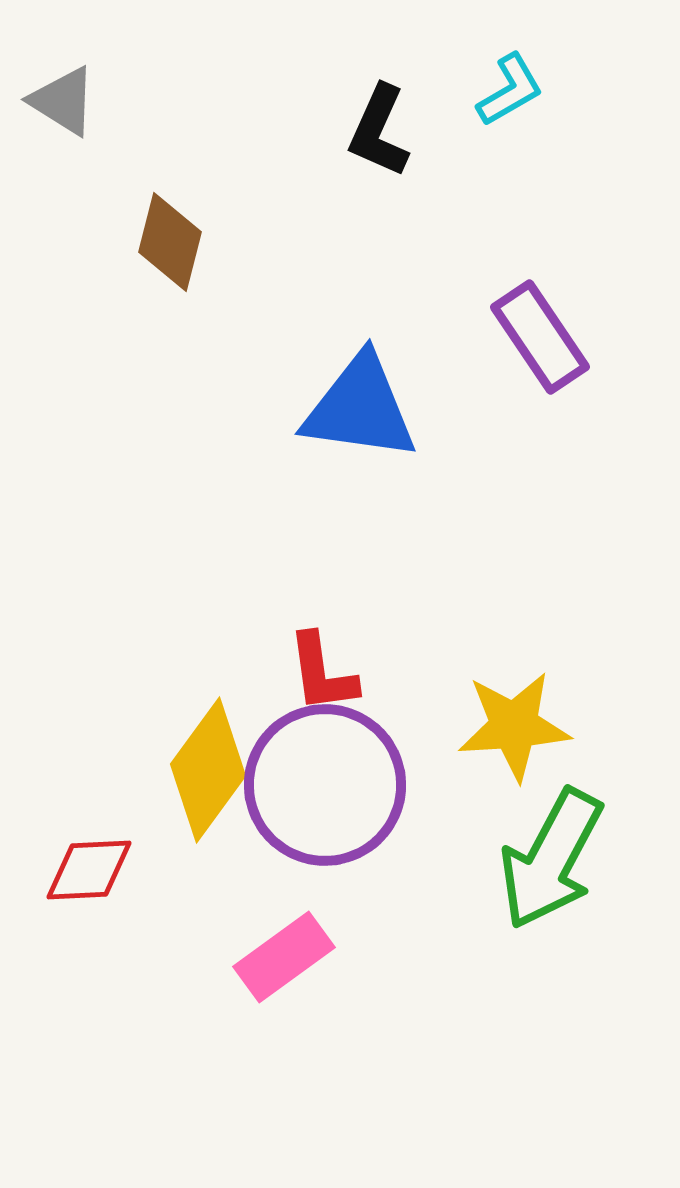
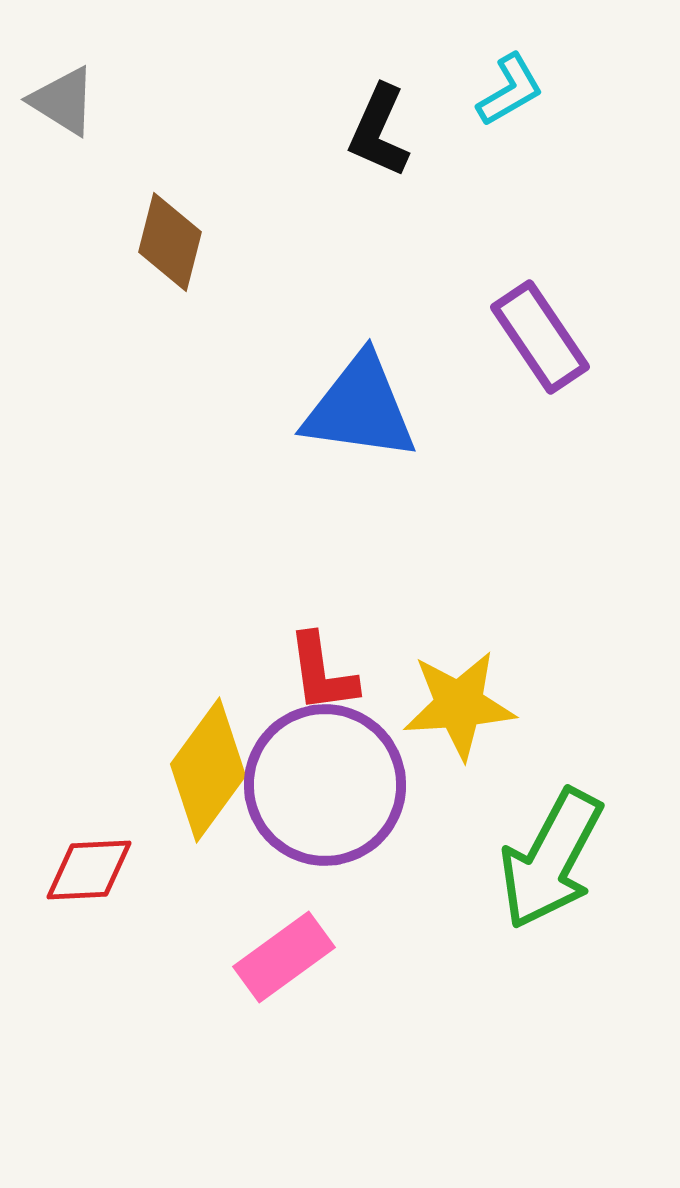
yellow star: moved 55 px left, 21 px up
